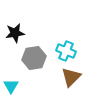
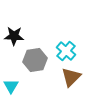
black star: moved 1 px left, 3 px down; rotated 12 degrees clockwise
cyan cross: rotated 18 degrees clockwise
gray hexagon: moved 1 px right, 2 px down
